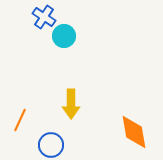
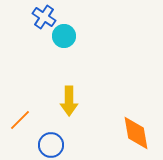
yellow arrow: moved 2 px left, 3 px up
orange line: rotated 20 degrees clockwise
orange diamond: moved 2 px right, 1 px down
